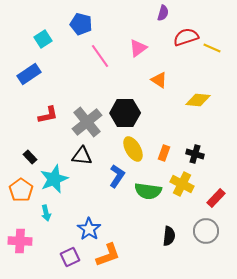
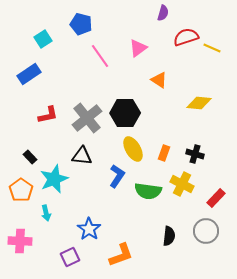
yellow diamond: moved 1 px right, 3 px down
gray cross: moved 4 px up
orange L-shape: moved 13 px right
